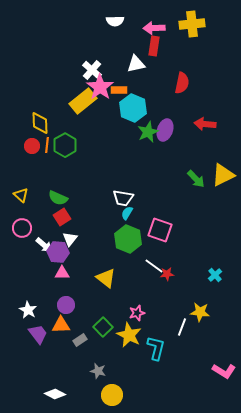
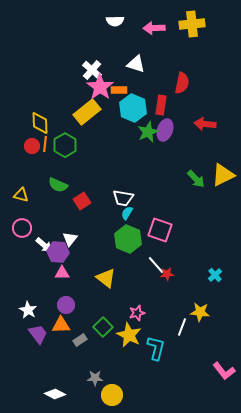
red rectangle at (154, 46): moved 7 px right, 59 px down
white triangle at (136, 64): rotated 30 degrees clockwise
yellow rectangle at (83, 101): moved 4 px right, 11 px down
orange line at (47, 145): moved 2 px left, 1 px up
yellow triangle at (21, 195): rotated 28 degrees counterclockwise
green semicircle at (58, 198): moved 13 px up
red square at (62, 217): moved 20 px right, 16 px up
white line at (154, 266): moved 2 px right, 1 px up; rotated 12 degrees clockwise
gray star at (98, 371): moved 3 px left, 7 px down; rotated 14 degrees counterclockwise
pink L-shape at (224, 371): rotated 20 degrees clockwise
